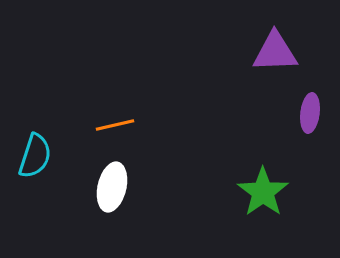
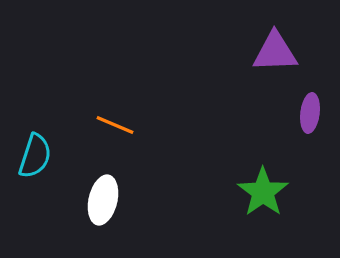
orange line: rotated 36 degrees clockwise
white ellipse: moved 9 px left, 13 px down
